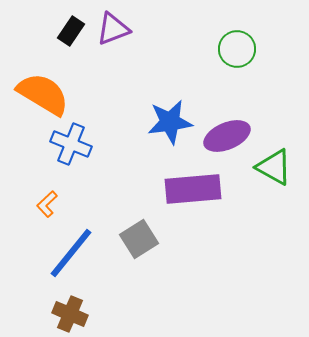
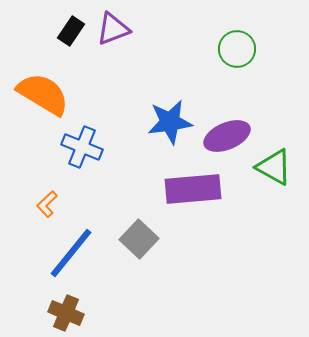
blue cross: moved 11 px right, 3 px down
gray square: rotated 15 degrees counterclockwise
brown cross: moved 4 px left, 1 px up
